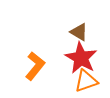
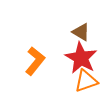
brown triangle: moved 2 px right
orange L-shape: moved 5 px up
